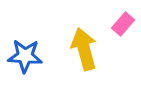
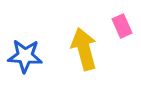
pink rectangle: moved 1 px left, 2 px down; rotated 65 degrees counterclockwise
